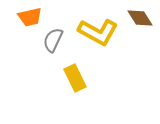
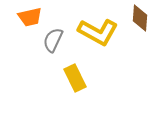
brown diamond: rotated 36 degrees clockwise
